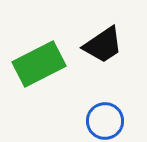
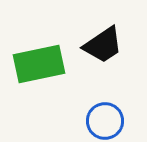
green rectangle: rotated 15 degrees clockwise
